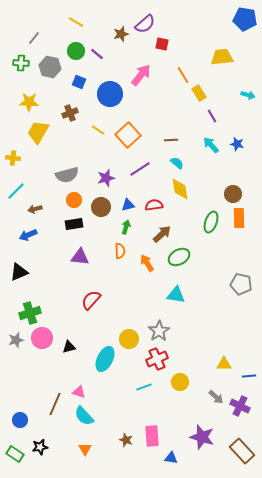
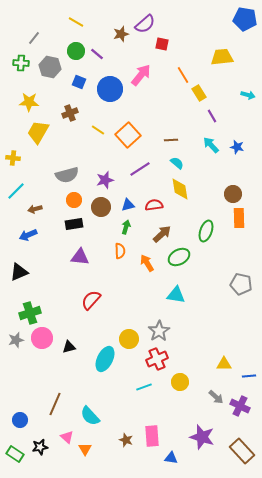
blue circle at (110, 94): moved 5 px up
blue star at (237, 144): moved 3 px down
purple star at (106, 178): moved 1 px left, 2 px down
green ellipse at (211, 222): moved 5 px left, 9 px down
pink triangle at (79, 392): moved 12 px left, 45 px down; rotated 24 degrees clockwise
cyan semicircle at (84, 416): moved 6 px right
